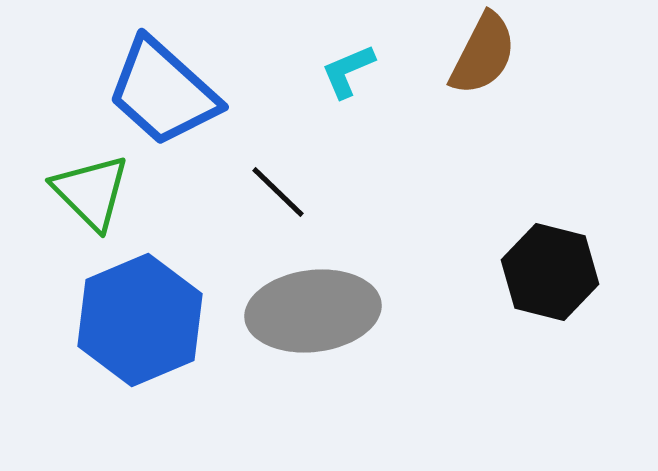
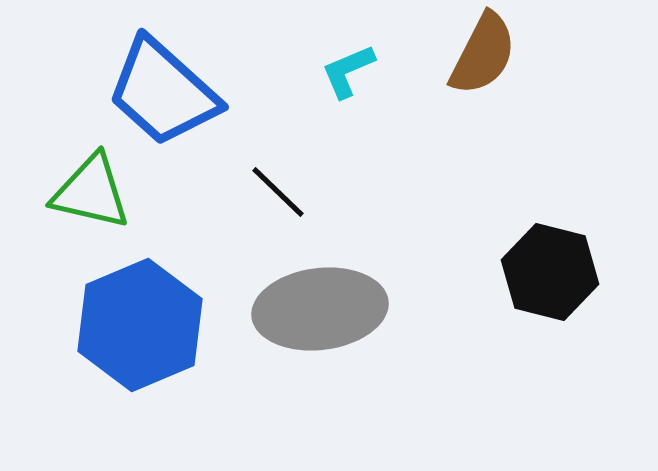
green triangle: rotated 32 degrees counterclockwise
gray ellipse: moved 7 px right, 2 px up
blue hexagon: moved 5 px down
